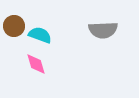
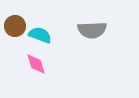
brown circle: moved 1 px right
gray semicircle: moved 11 px left
